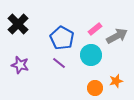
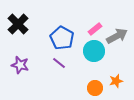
cyan circle: moved 3 px right, 4 px up
